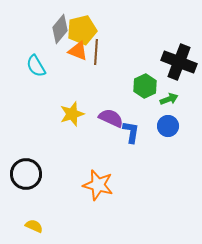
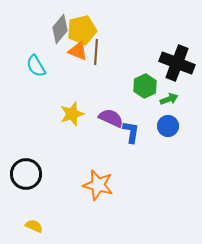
black cross: moved 2 px left, 1 px down
